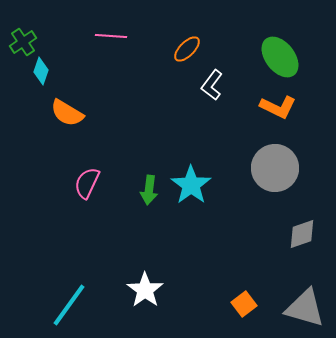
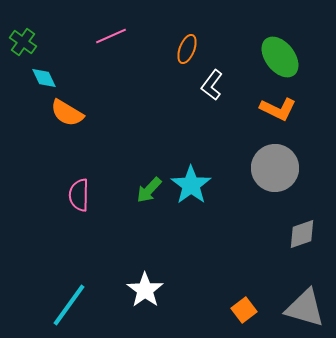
pink line: rotated 28 degrees counterclockwise
green cross: rotated 20 degrees counterclockwise
orange ellipse: rotated 24 degrees counterclockwise
cyan diamond: moved 3 px right, 7 px down; rotated 44 degrees counterclockwise
orange L-shape: moved 2 px down
pink semicircle: moved 8 px left, 12 px down; rotated 24 degrees counterclockwise
green arrow: rotated 36 degrees clockwise
orange square: moved 6 px down
